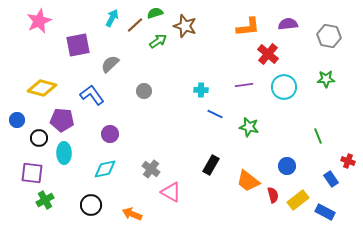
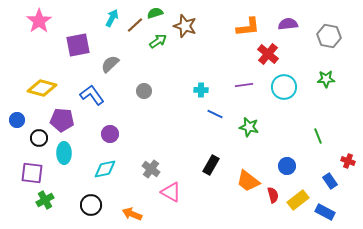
pink star at (39, 21): rotated 10 degrees counterclockwise
blue rectangle at (331, 179): moved 1 px left, 2 px down
